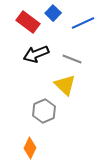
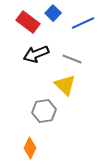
gray hexagon: rotated 15 degrees clockwise
